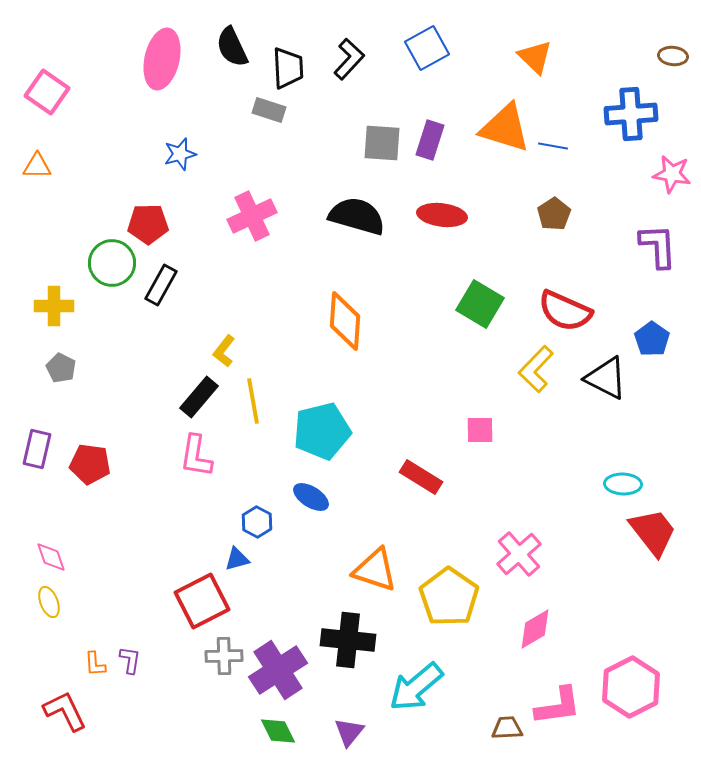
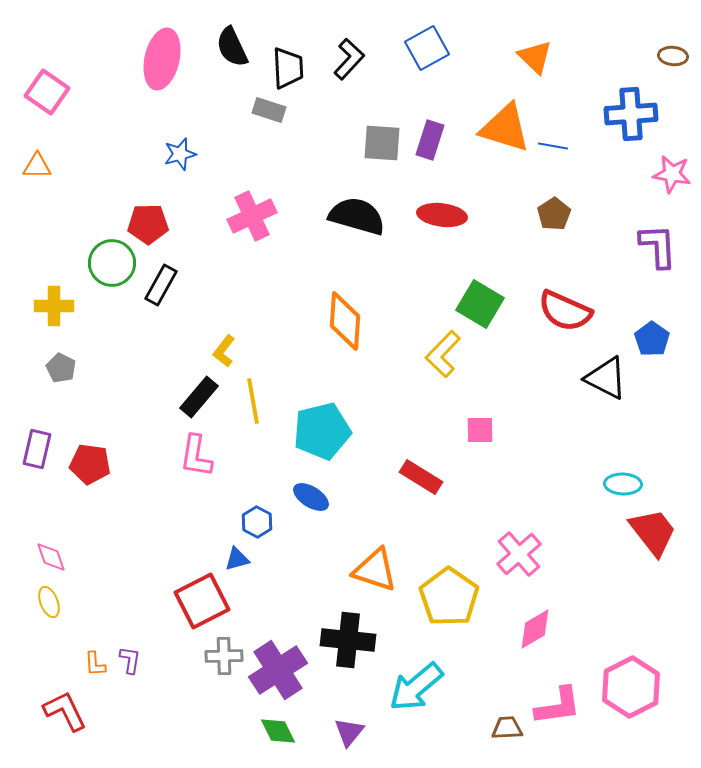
yellow L-shape at (536, 369): moved 93 px left, 15 px up
